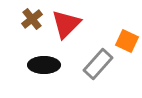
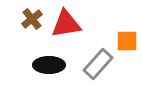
red triangle: rotated 36 degrees clockwise
orange square: rotated 25 degrees counterclockwise
black ellipse: moved 5 px right
